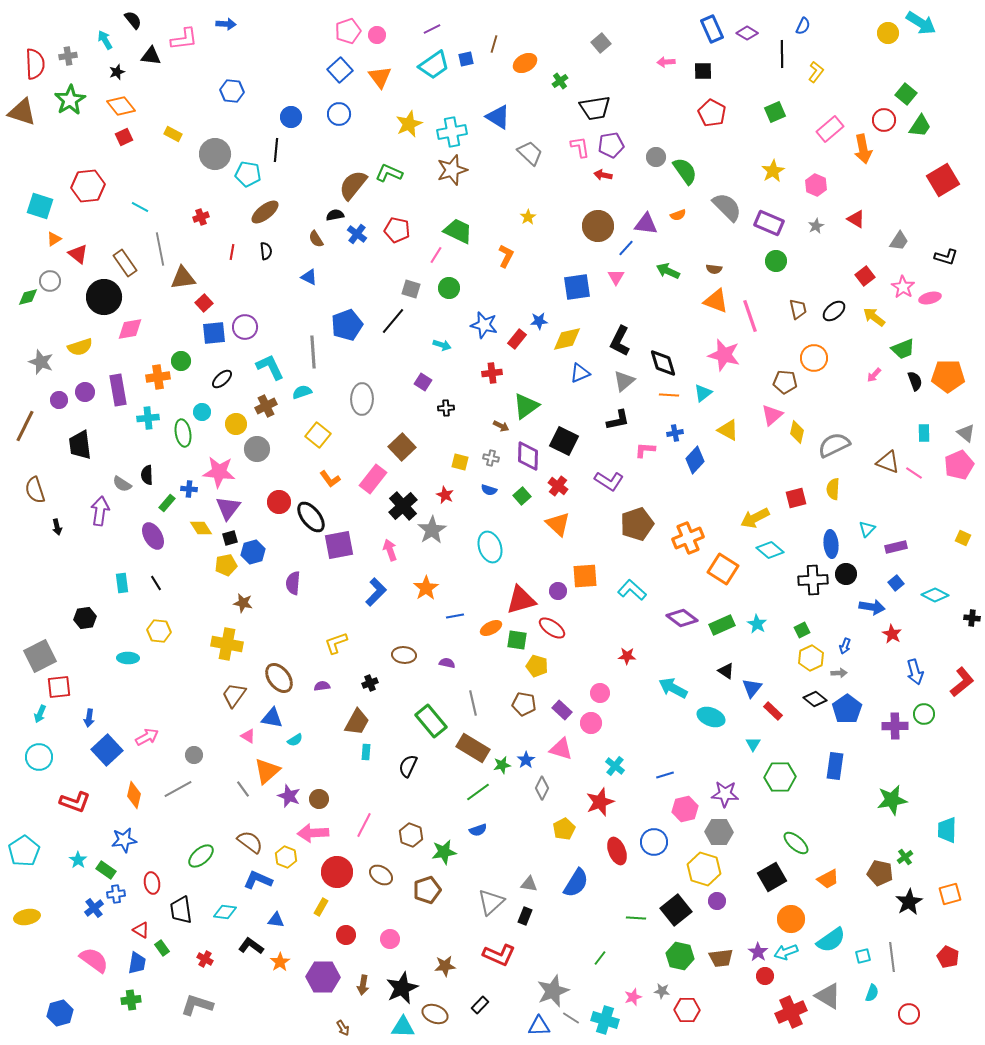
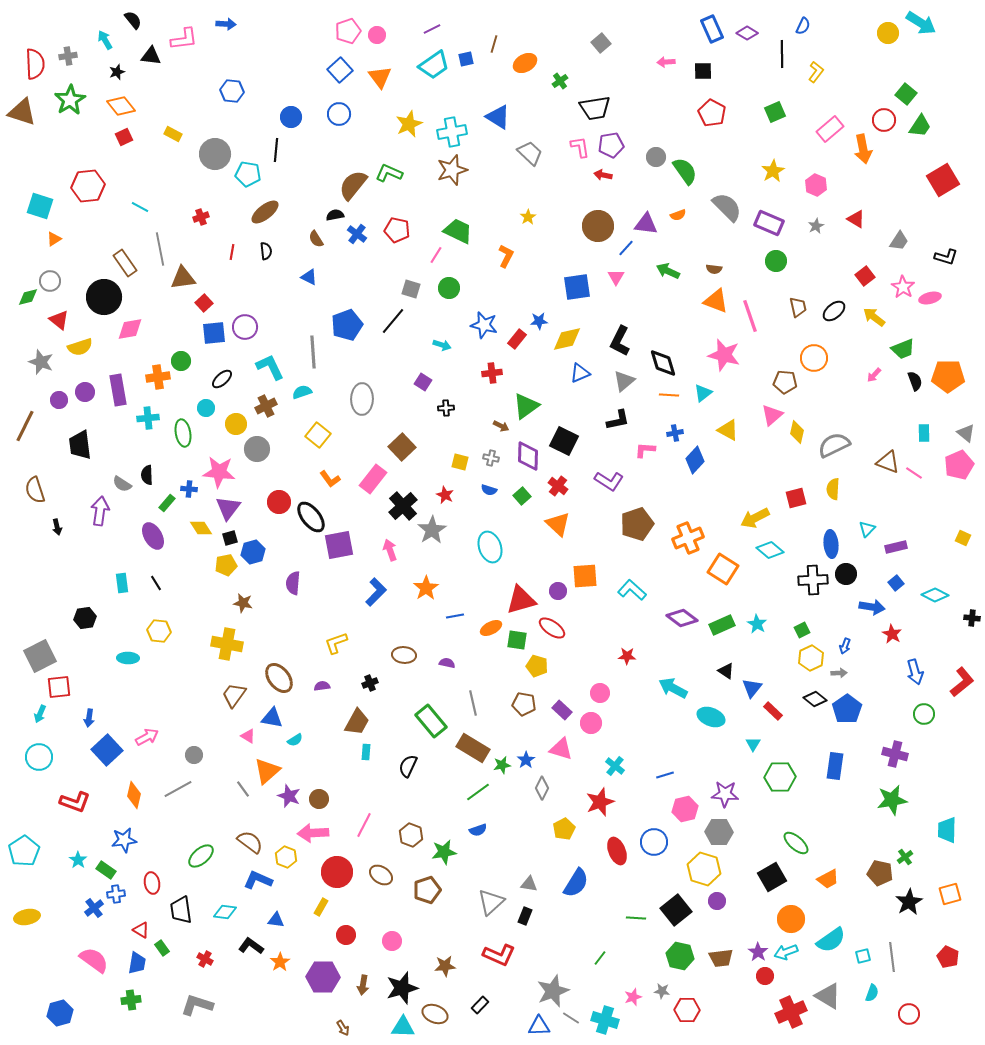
red triangle at (78, 254): moved 19 px left, 66 px down
brown trapezoid at (798, 309): moved 2 px up
cyan circle at (202, 412): moved 4 px right, 4 px up
purple cross at (895, 726): moved 28 px down; rotated 15 degrees clockwise
pink circle at (390, 939): moved 2 px right, 2 px down
black star at (402, 988): rotated 8 degrees clockwise
